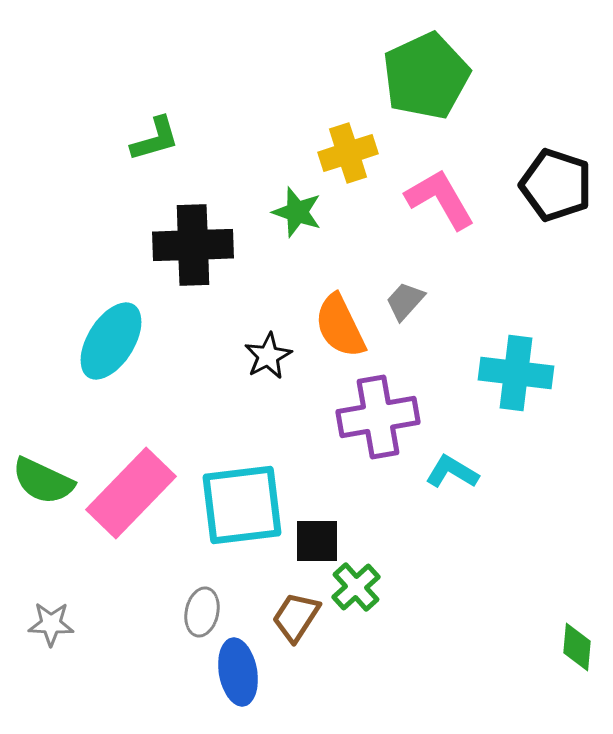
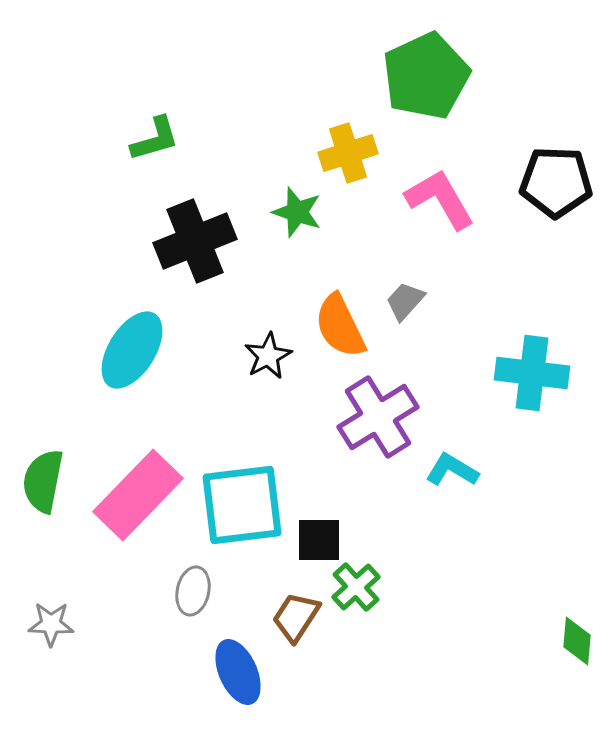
black pentagon: moved 3 px up; rotated 16 degrees counterclockwise
black cross: moved 2 px right, 4 px up; rotated 20 degrees counterclockwise
cyan ellipse: moved 21 px right, 9 px down
cyan cross: moved 16 px right
purple cross: rotated 22 degrees counterclockwise
cyan L-shape: moved 2 px up
green semicircle: rotated 76 degrees clockwise
pink rectangle: moved 7 px right, 2 px down
black square: moved 2 px right, 1 px up
gray ellipse: moved 9 px left, 21 px up
green diamond: moved 6 px up
blue ellipse: rotated 14 degrees counterclockwise
